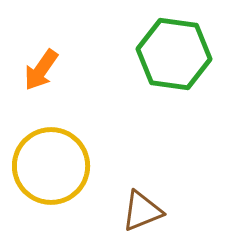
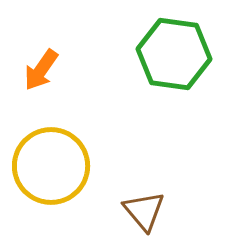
brown triangle: moved 2 px right; rotated 48 degrees counterclockwise
